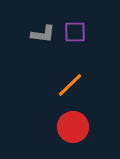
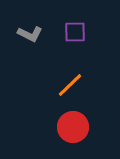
gray L-shape: moved 13 px left; rotated 20 degrees clockwise
